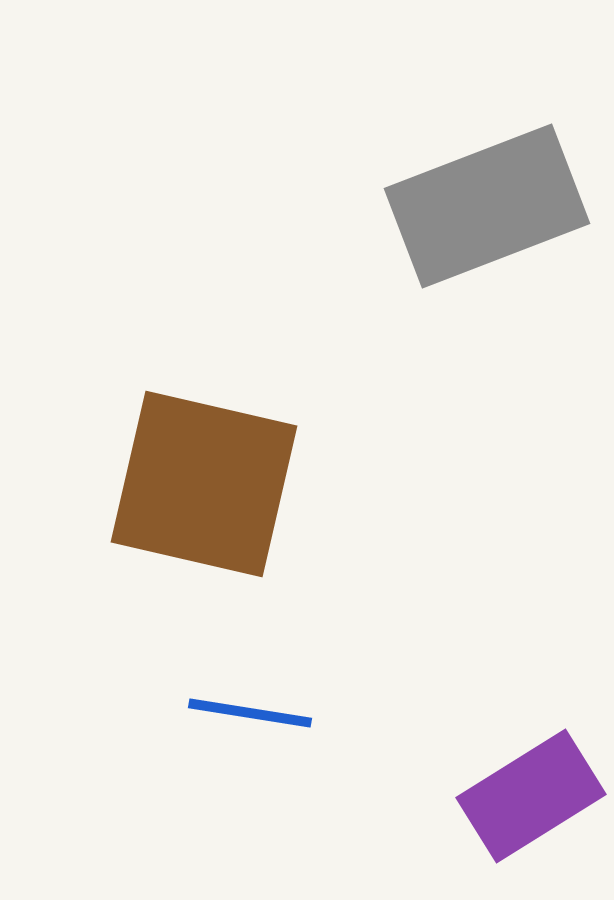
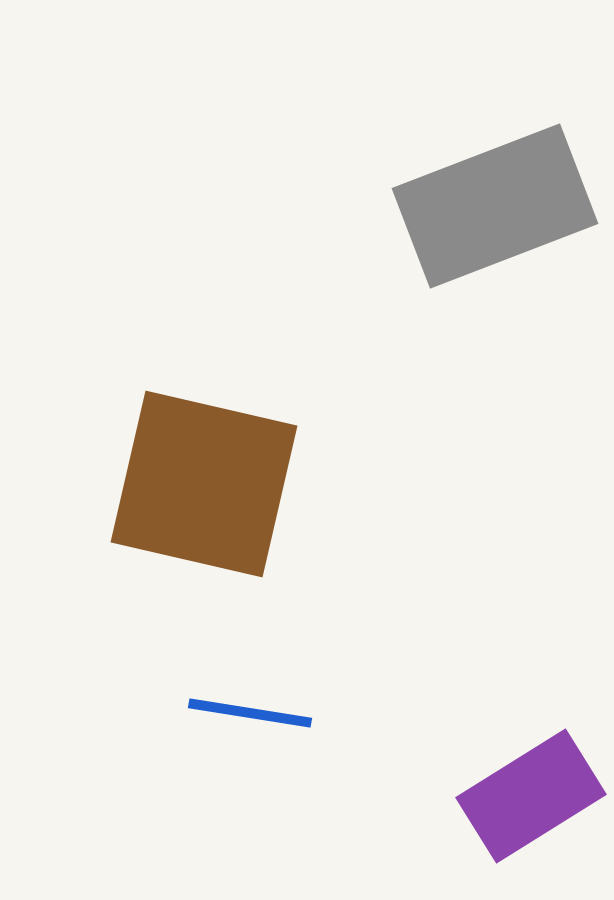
gray rectangle: moved 8 px right
